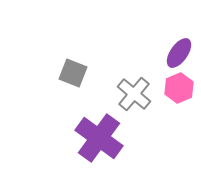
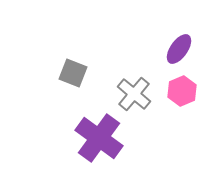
purple ellipse: moved 4 px up
pink hexagon: moved 3 px right, 3 px down
